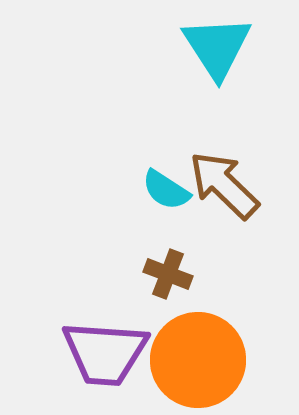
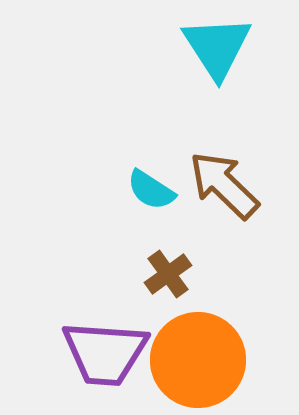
cyan semicircle: moved 15 px left
brown cross: rotated 33 degrees clockwise
